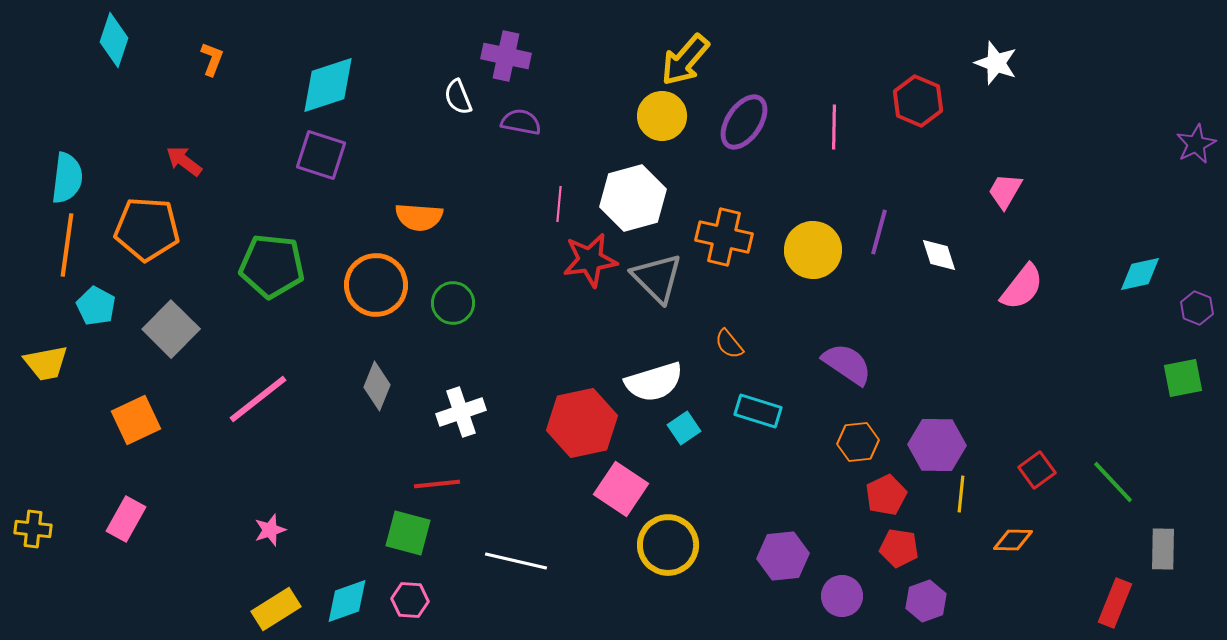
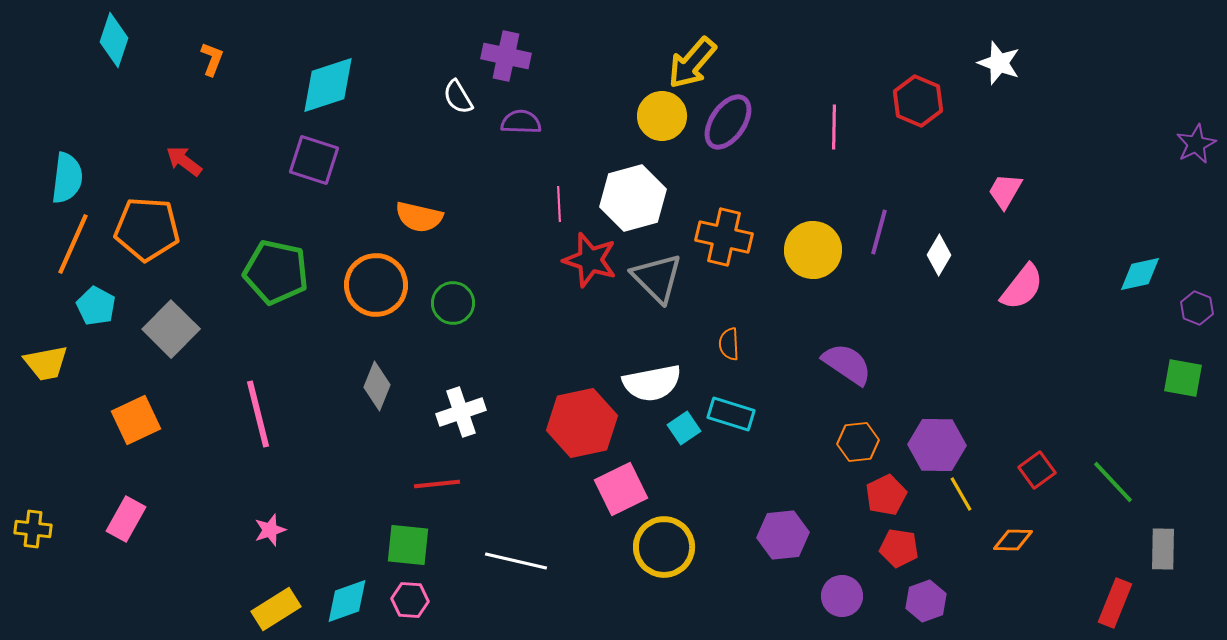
yellow arrow at (685, 60): moved 7 px right, 3 px down
white star at (996, 63): moved 3 px right
white semicircle at (458, 97): rotated 9 degrees counterclockwise
purple semicircle at (521, 122): rotated 9 degrees counterclockwise
purple ellipse at (744, 122): moved 16 px left
purple square at (321, 155): moved 7 px left, 5 px down
pink line at (559, 204): rotated 8 degrees counterclockwise
orange semicircle at (419, 217): rotated 9 degrees clockwise
orange line at (67, 245): moved 6 px right, 1 px up; rotated 16 degrees clockwise
white diamond at (939, 255): rotated 48 degrees clockwise
red star at (590, 260): rotated 26 degrees clockwise
green pentagon at (272, 266): moved 4 px right, 6 px down; rotated 6 degrees clockwise
orange semicircle at (729, 344): rotated 36 degrees clockwise
green square at (1183, 378): rotated 21 degrees clockwise
white semicircle at (654, 382): moved 2 px left, 1 px down; rotated 6 degrees clockwise
pink line at (258, 399): moved 15 px down; rotated 66 degrees counterclockwise
cyan rectangle at (758, 411): moved 27 px left, 3 px down
pink square at (621, 489): rotated 30 degrees clockwise
yellow line at (961, 494): rotated 36 degrees counterclockwise
green square at (408, 533): moved 12 px down; rotated 9 degrees counterclockwise
yellow circle at (668, 545): moved 4 px left, 2 px down
purple hexagon at (783, 556): moved 21 px up
